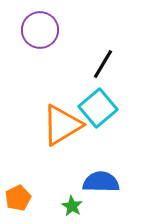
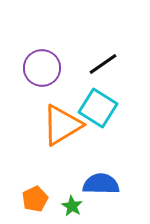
purple circle: moved 2 px right, 38 px down
black line: rotated 24 degrees clockwise
cyan square: rotated 18 degrees counterclockwise
blue semicircle: moved 2 px down
orange pentagon: moved 17 px right, 1 px down
